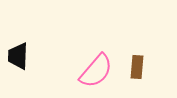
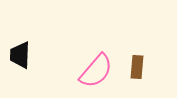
black trapezoid: moved 2 px right, 1 px up
